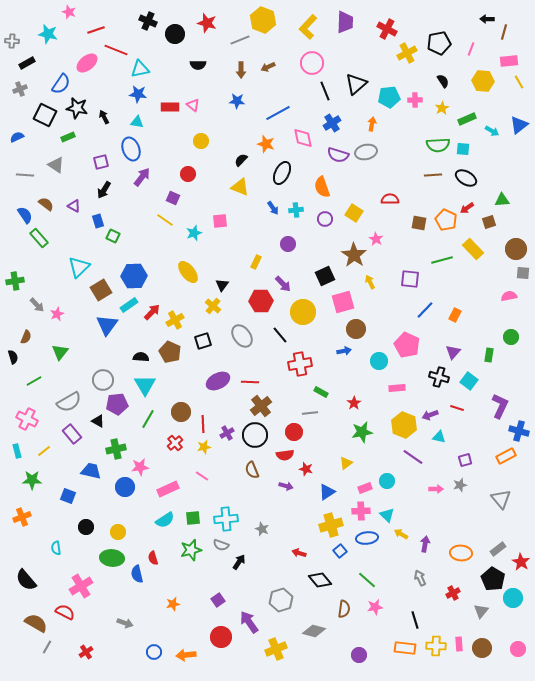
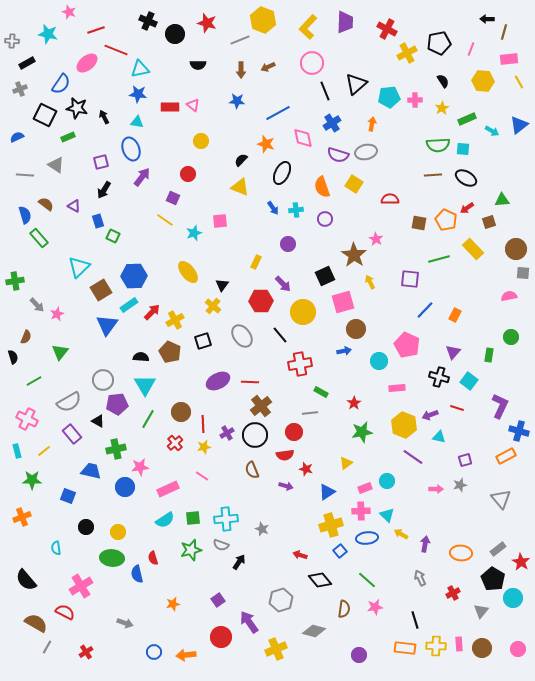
pink rectangle at (509, 61): moved 2 px up
yellow square at (354, 213): moved 29 px up
blue semicircle at (25, 215): rotated 18 degrees clockwise
green line at (442, 260): moved 3 px left, 1 px up
red arrow at (299, 553): moved 1 px right, 2 px down
